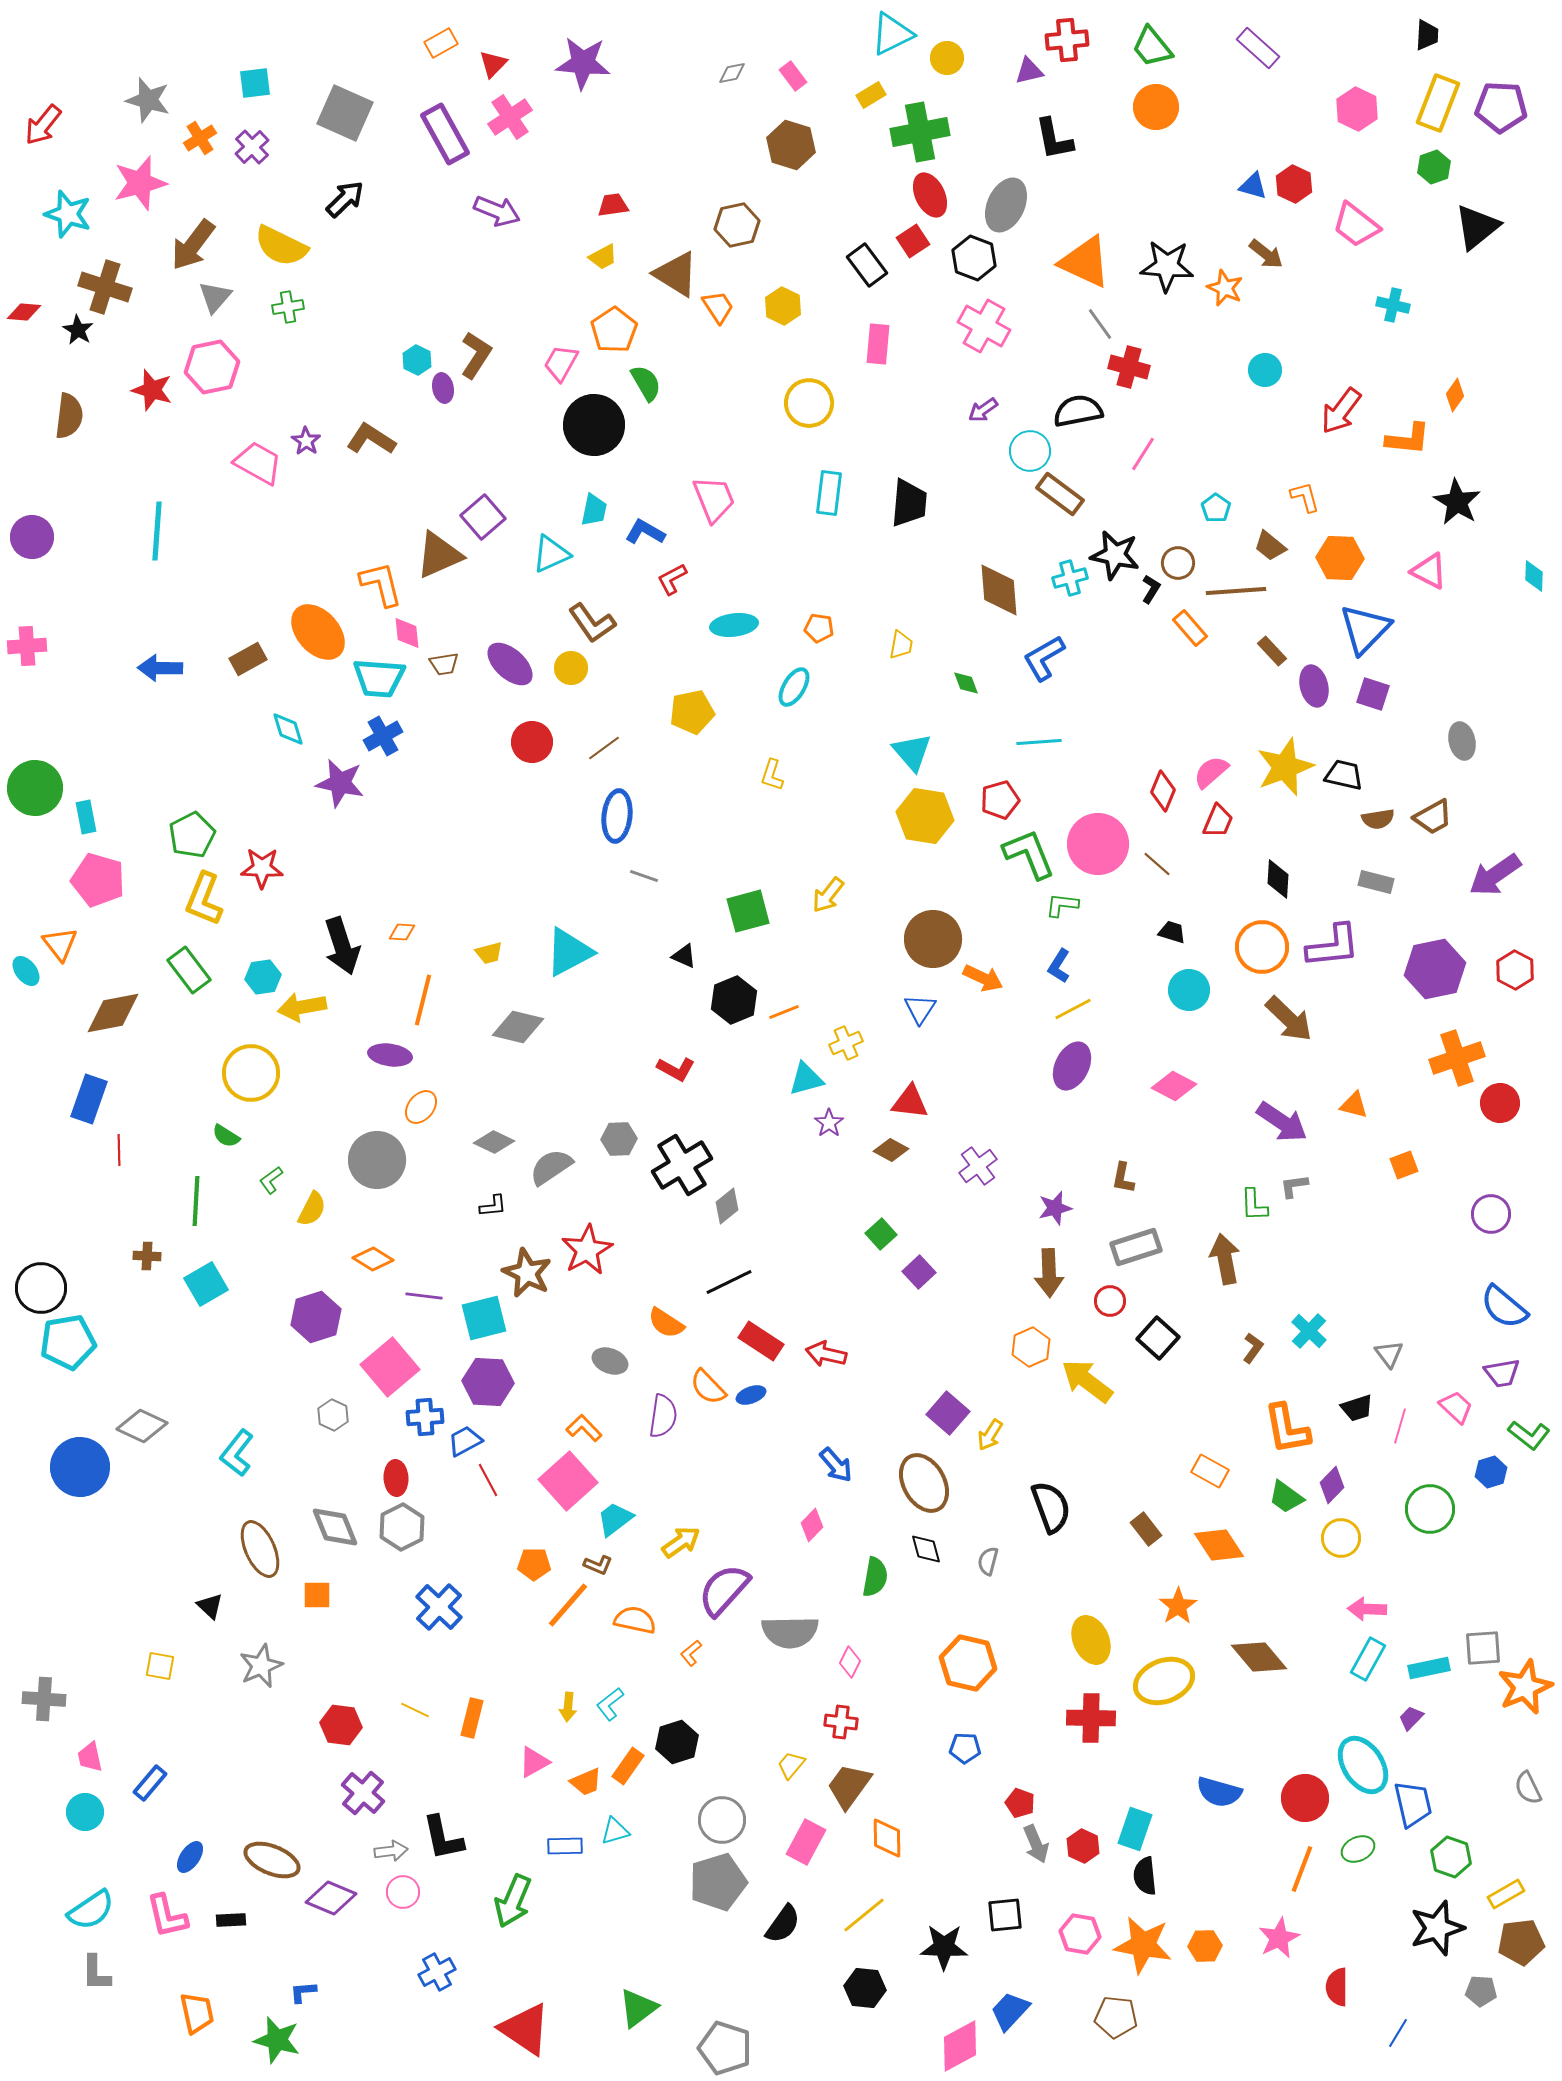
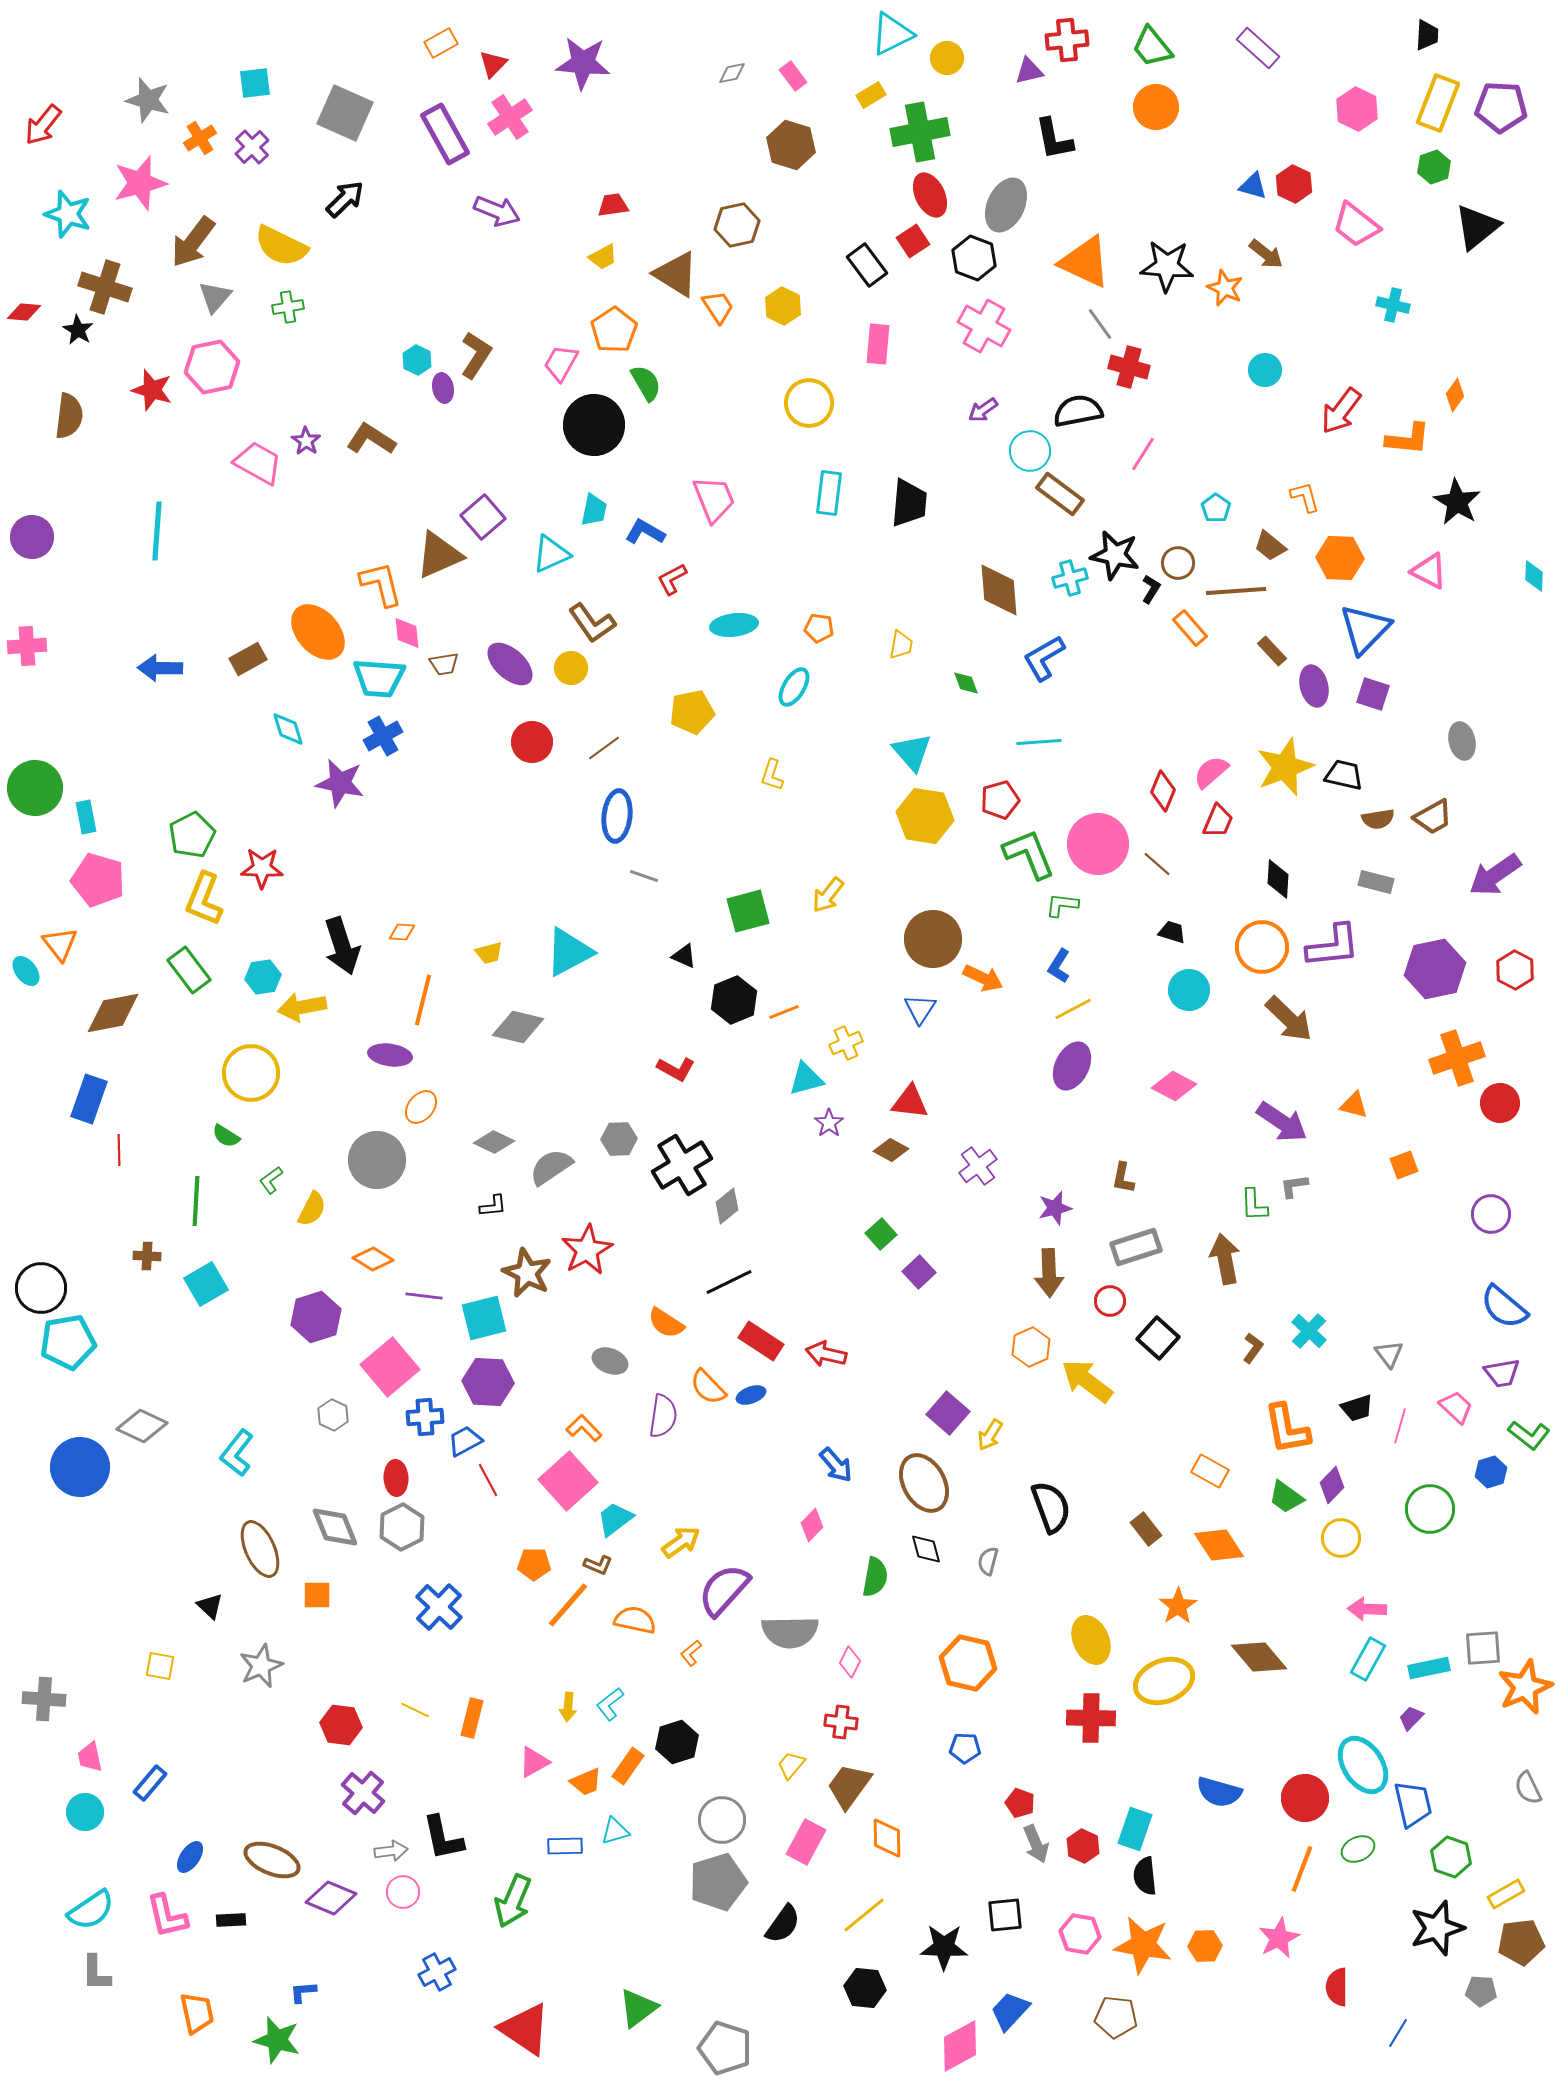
brown arrow at (193, 245): moved 3 px up
